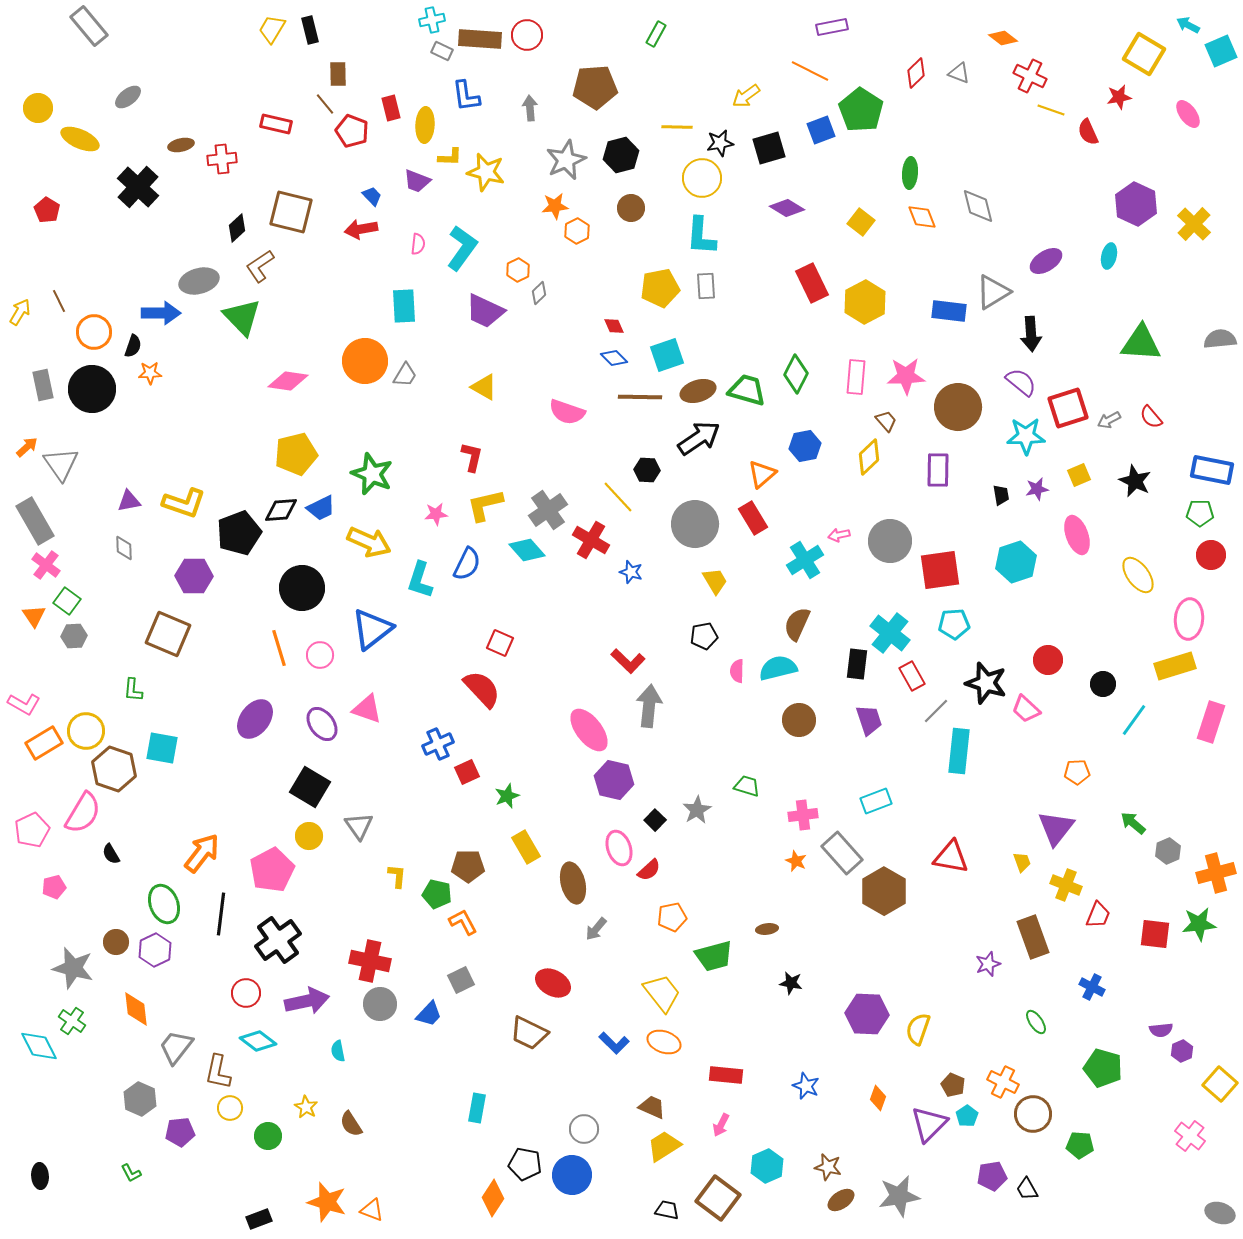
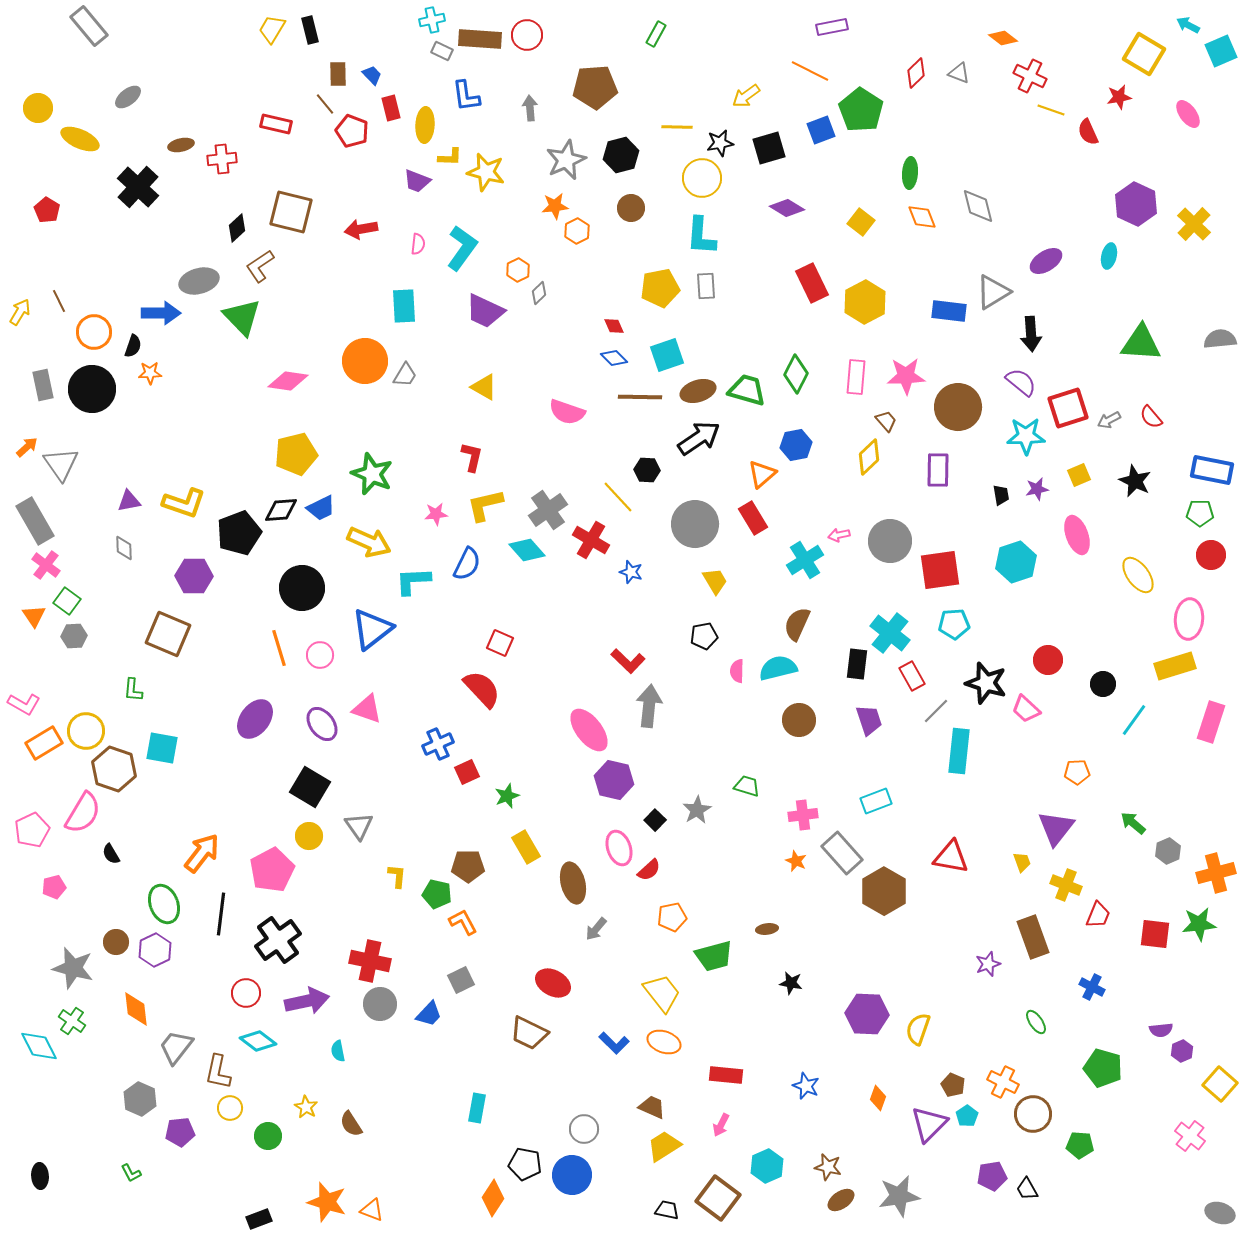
blue trapezoid at (372, 196): moved 121 px up
blue hexagon at (805, 446): moved 9 px left, 1 px up
cyan L-shape at (420, 580): moved 7 px left, 1 px down; rotated 69 degrees clockwise
